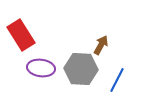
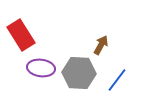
gray hexagon: moved 2 px left, 4 px down
blue line: rotated 10 degrees clockwise
